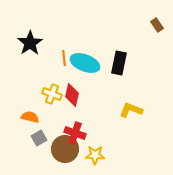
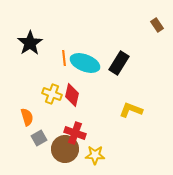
black rectangle: rotated 20 degrees clockwise
orange semicircle: moved 3 px left; rotated 60 degrees clockwise
